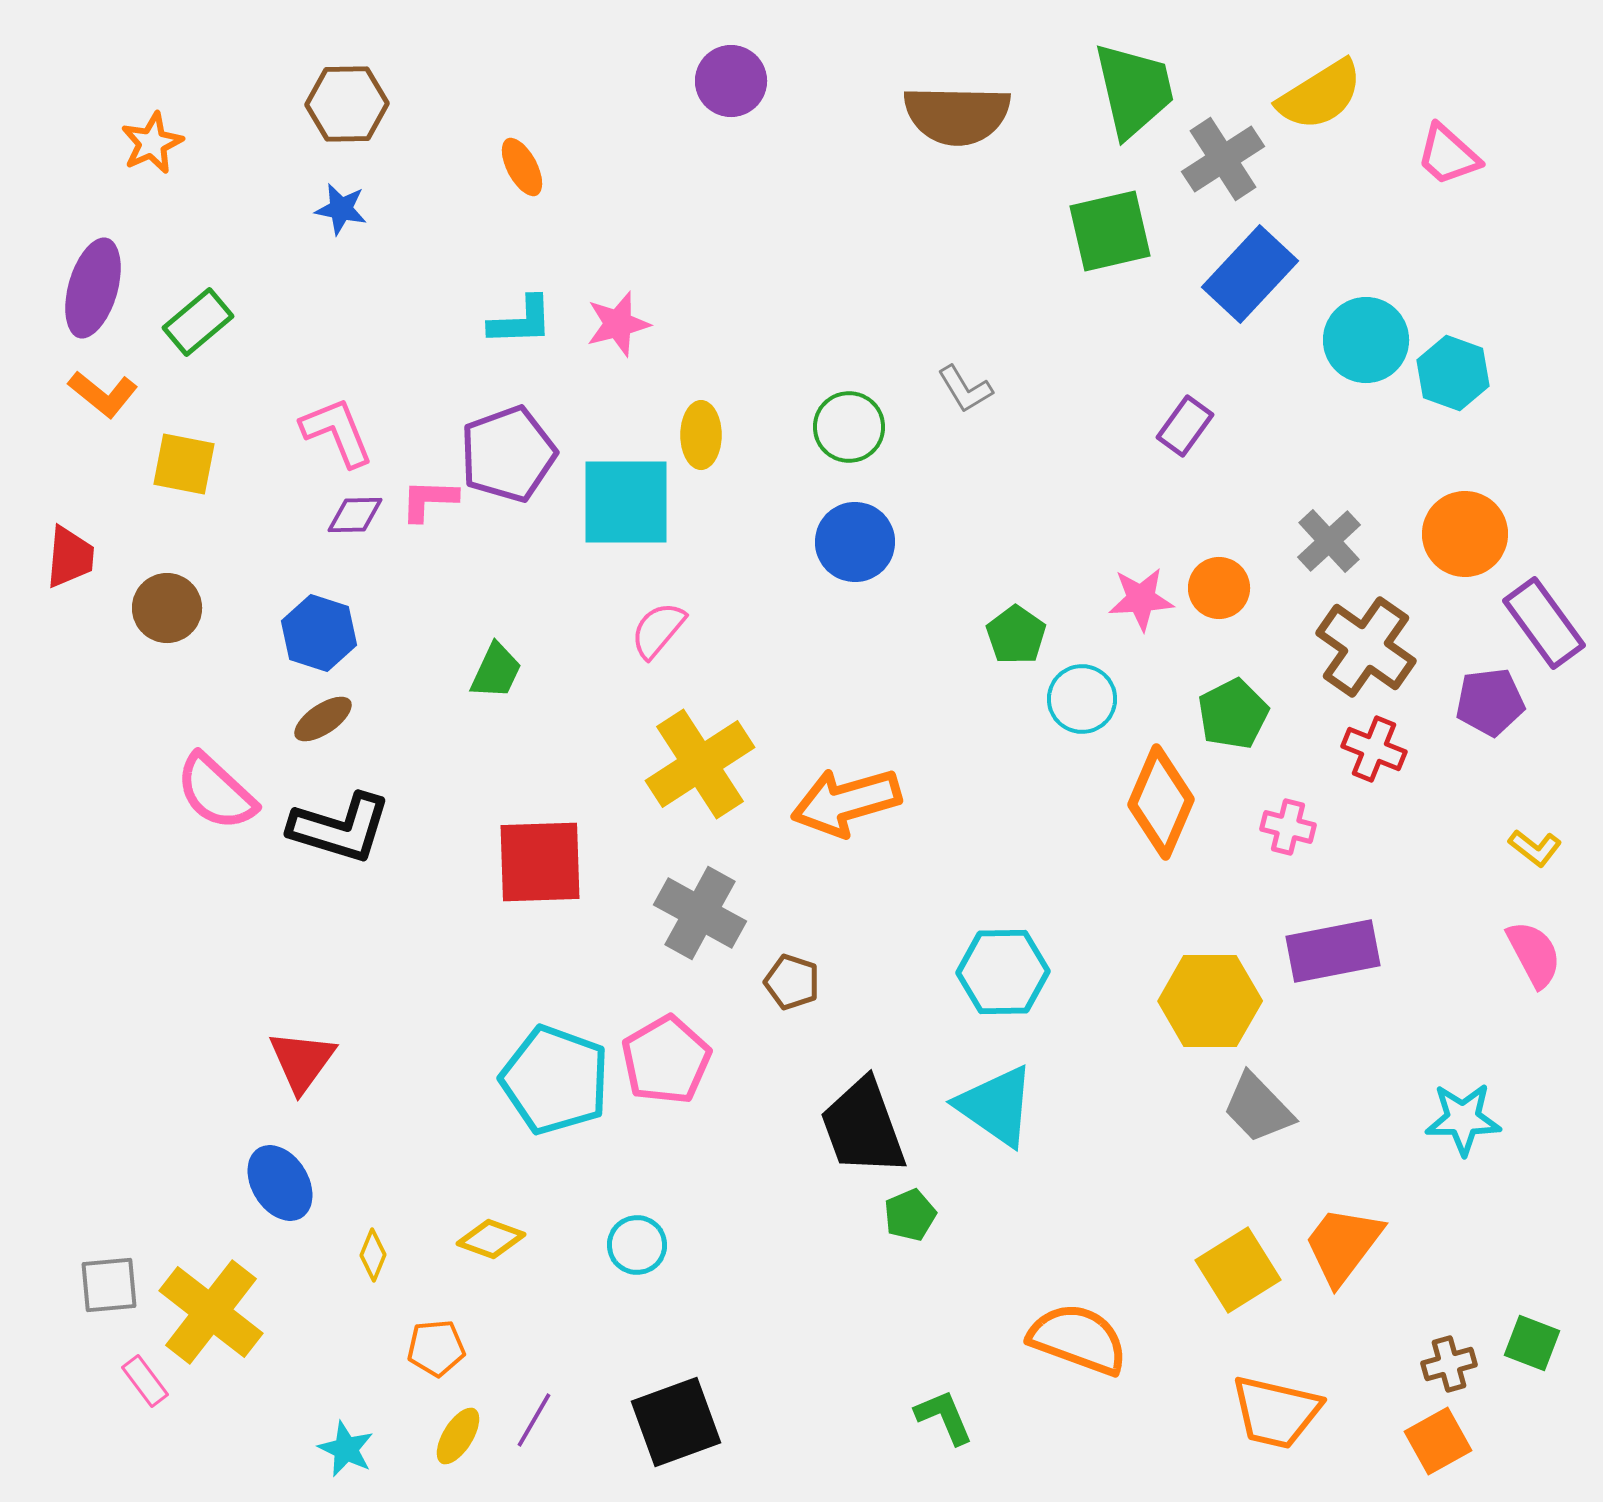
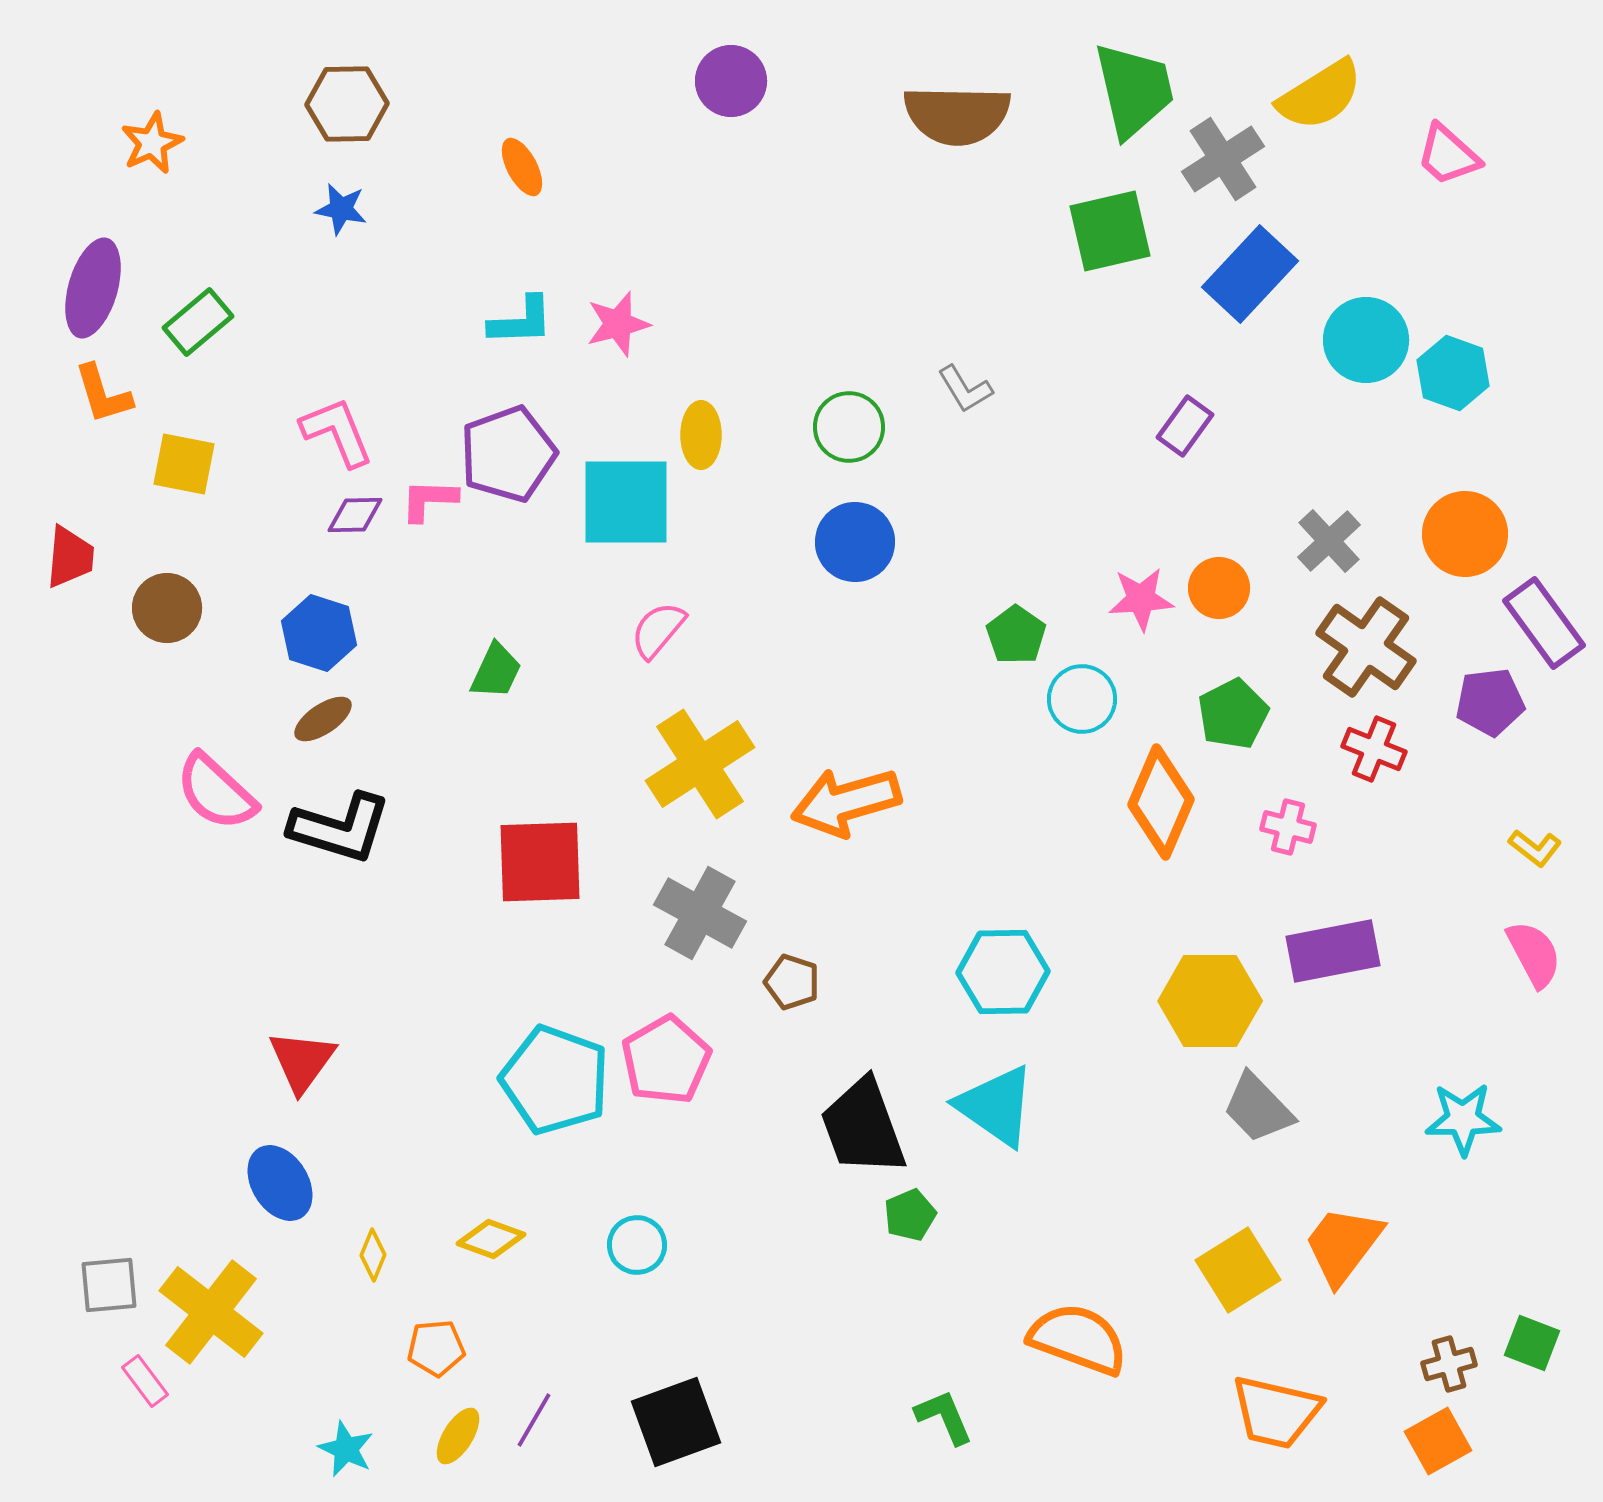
orange L-shape at (103, 394): rotated 34 degrees clockwise
